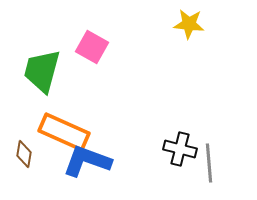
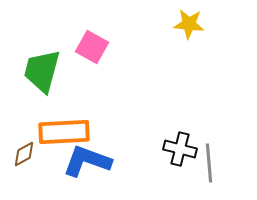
orange rectangle: rotated 27 degrees counterclockwise
brown diamond: rotated 52 degrees clockwise
